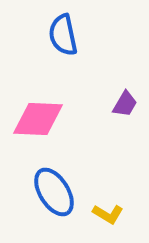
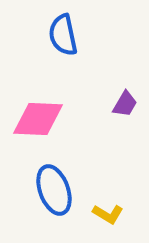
blue ellipse: moved 2 px up; rotated 12 degrees clockwise
